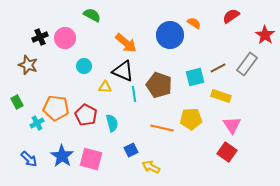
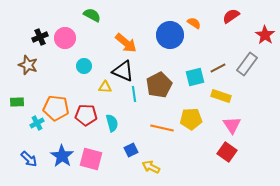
brown pentagon: rotated 25 degrees clockwise
green rectangle: rotated 64 degrees counterclockwise
red pentagon: rotated 25 degrees counterclockwise
